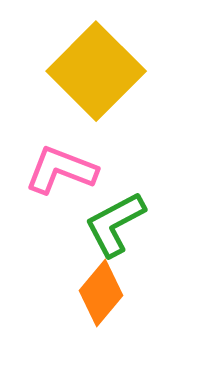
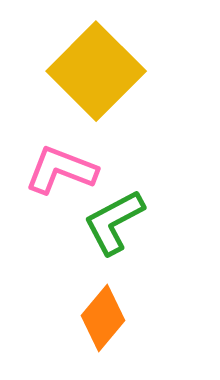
green L-shape: moved 1 px left, 2 px up
orange diamond: moved 2 px right, 25 px down
